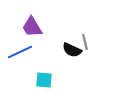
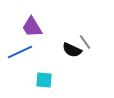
gray line: rotated 21 degrees counterclockwise
